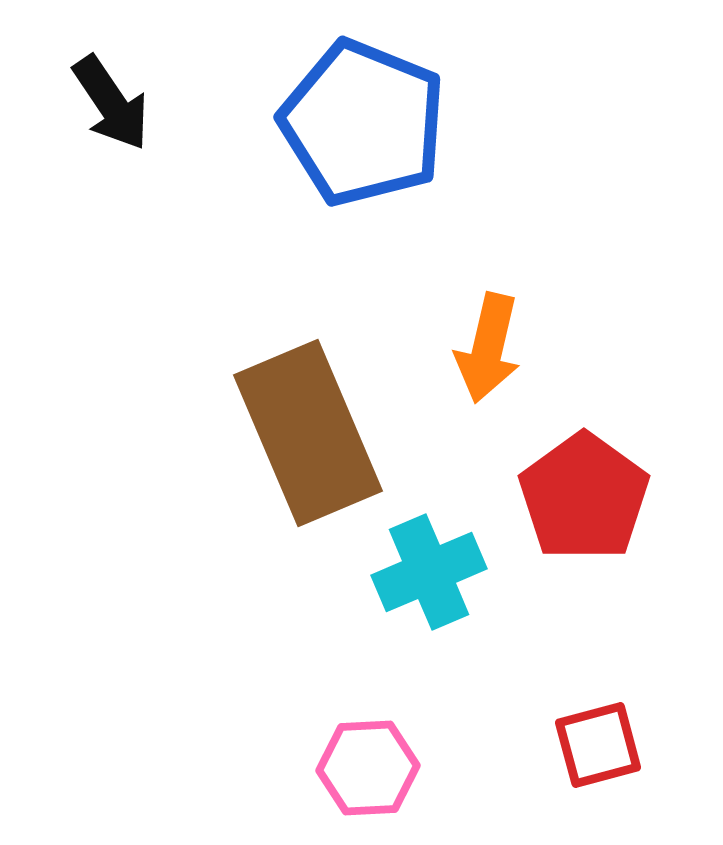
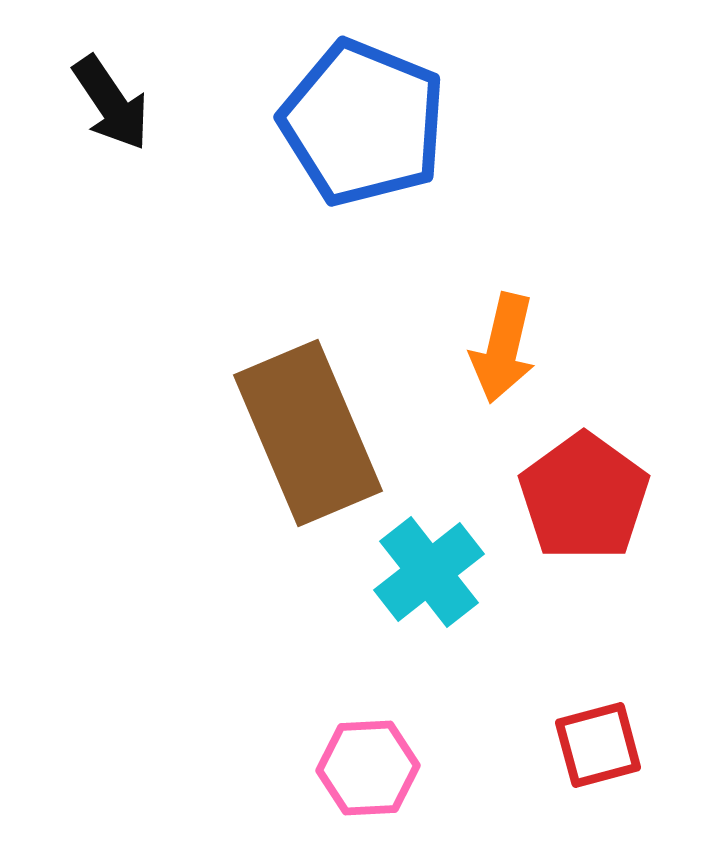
orange arrow: moved 15 px right
cyan cross: rotated 15 degrees counterclockwise
